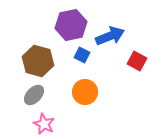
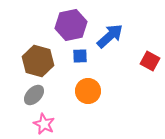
blue arrow: rotated 20 degrees counterclockwise
blue square: moved 2 px left, 1 px down; rotated 28 degrees counterclockwise
red square: moved 13 px right
orange circle: moved 3 px right, 1 px up
